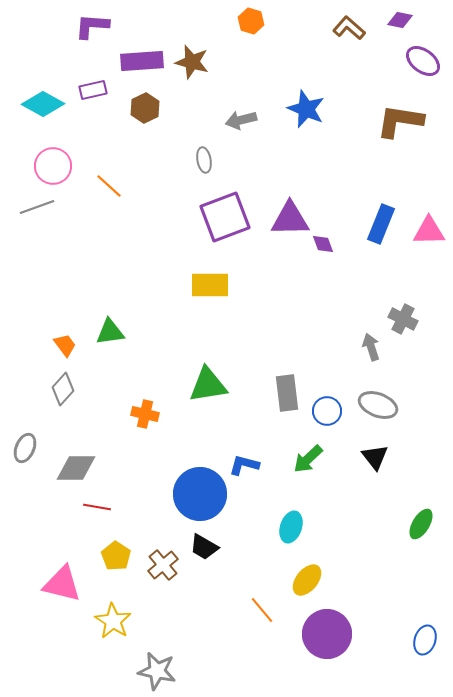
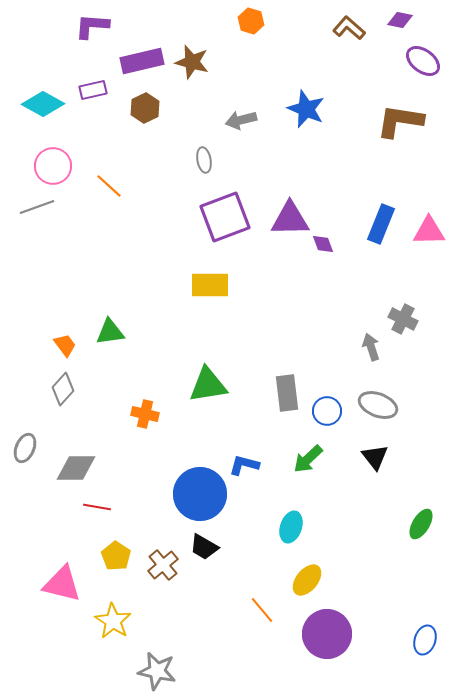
purple rectangle at (142, 61): rotated 9 degrees counterclockwise
